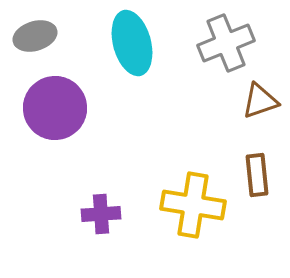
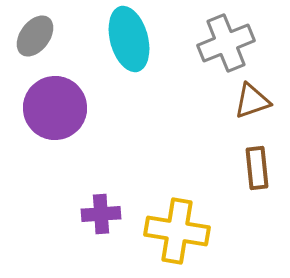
gray ellipse: rotated 36 degrees counterclockwise
cyan ellipse: moved 3 px left, 4 px up
brown triangle: moved 8 px left
brown rectangle: moved 7 px up
yellow cross: moved 16 px left, 26 px down
